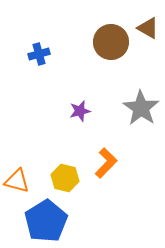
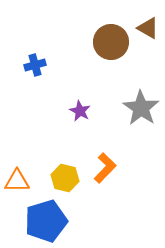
blue cross: moved 4 px left, 11 px down
purple star: rotated 30 degrees counterclockwise
orange L-shape: moved 1 px left, 5 px down
orange triangle: rotated 16 degrees counterclockwise
blue pentagon: rotated 15 degrees clockwise
